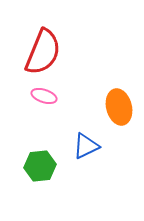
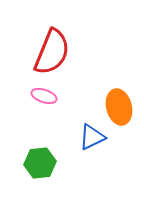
red semicircle: moved 9 px right
blue triangle: moved 6 px right, 9 px up
green hexagon: moved 3 px up
